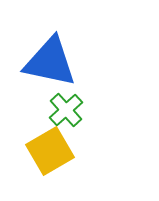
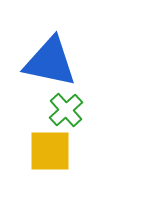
yellow square: rotated 30 degrees clockwise
